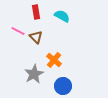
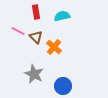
cyan semicircle: rotated 42 degrees counterclockwise
orange cross: moved 13 px up
gray star: rotated 18 degrees counterclockwise
